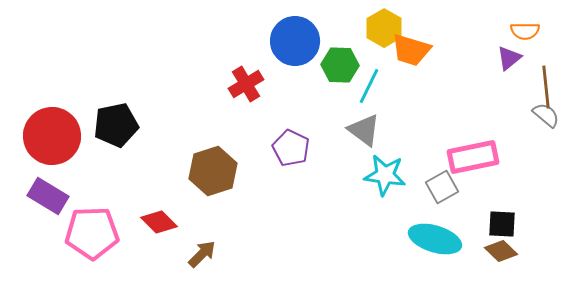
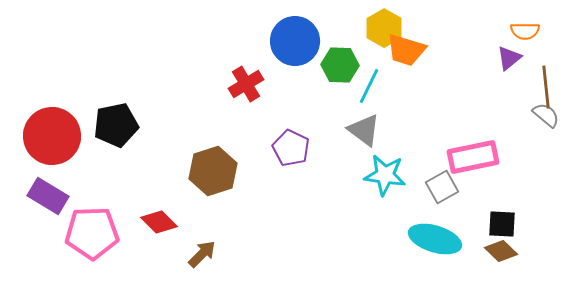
orange trapezoid: moved 5 px left
